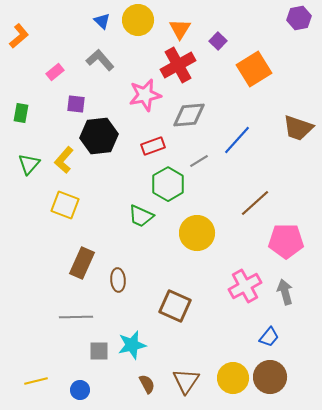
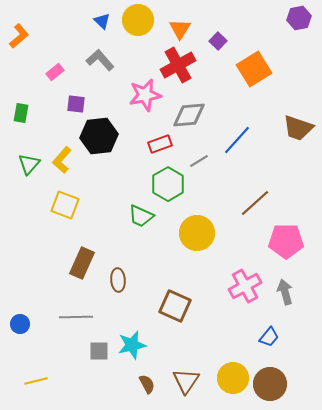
red rectangle at (153, 146): moved 7 px right, 2 px up
yellow L-shape at (64, 160): moved 2 px left
brown circle at (270, 377): moved 7 px down
blue circle at (80, 390): moved 60 px left, 66 px up
